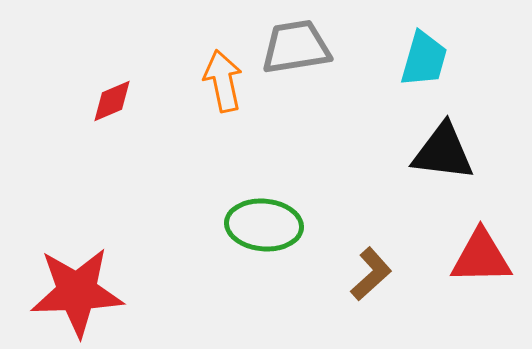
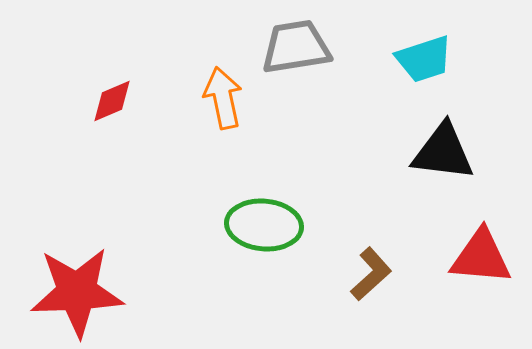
cyan trapezoid: rotated 56 degrees clockwise
orange arrow: moved 17 px down
red triangle: rotated 6 degrees clockwise
